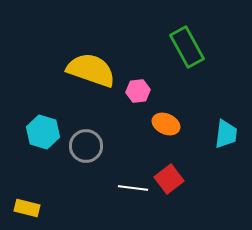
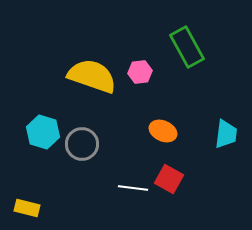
yellow semicircle: moved 1 px right, 6 px down
pink hexagon: moved 2 px right, 19 px up
orange ellipse: moved 3 px left, 7 px down
gray circle: moved 4 px left, 2 px up
red square: rotated 24 degrees counterclockwise
